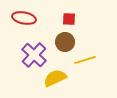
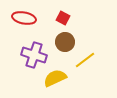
red square: moved 6 px left, 1 px up; rotated 24 degrees clockwise
purple cross: rotated 25 degrees counterclockwise
yellow line: rotated 20 degrees counterclockwise
